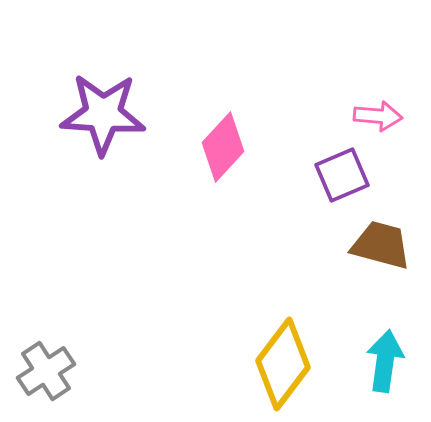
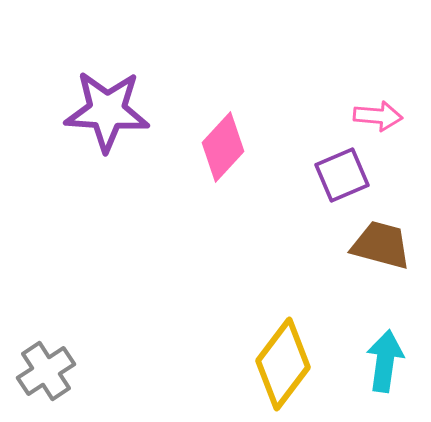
purple star: moved 4 px right, 3 px up
